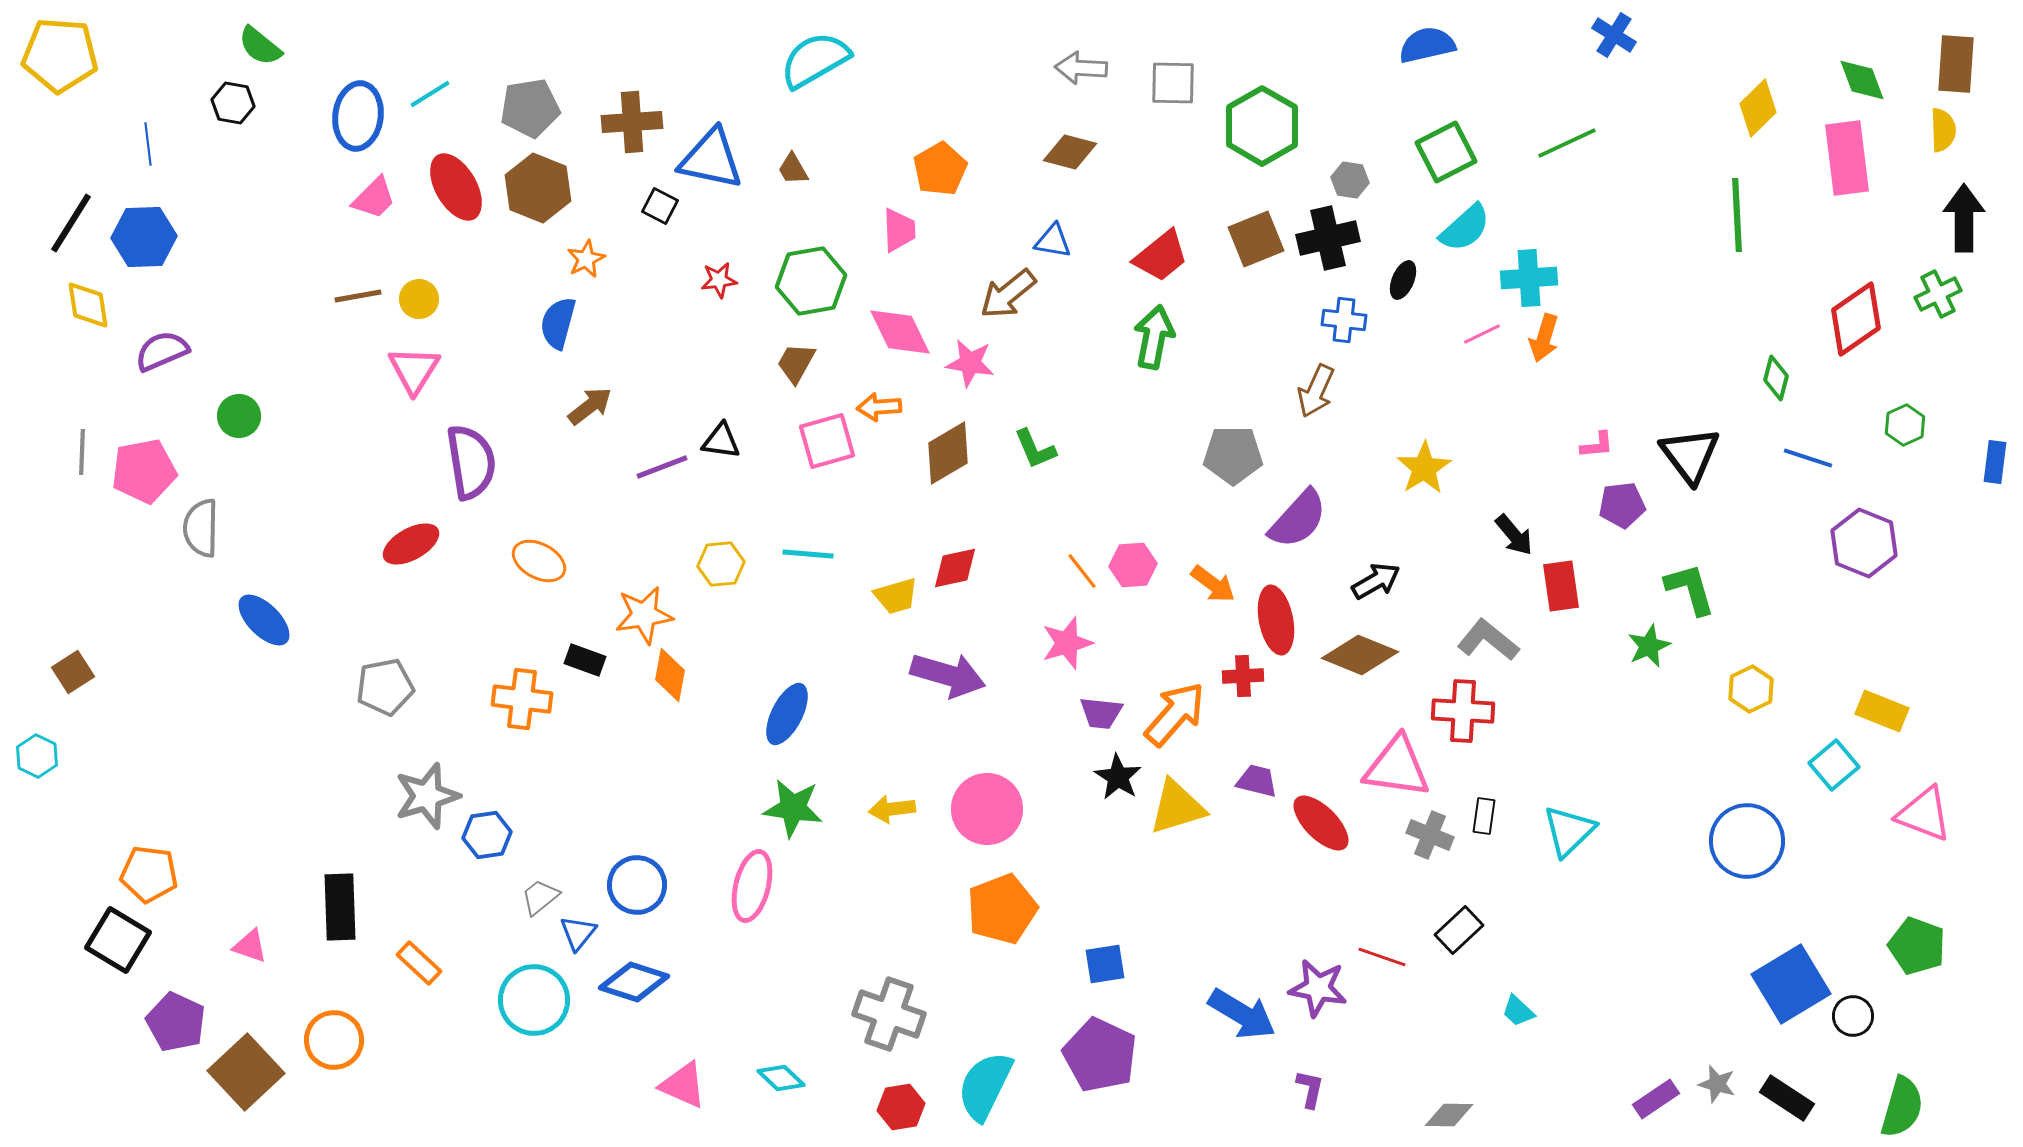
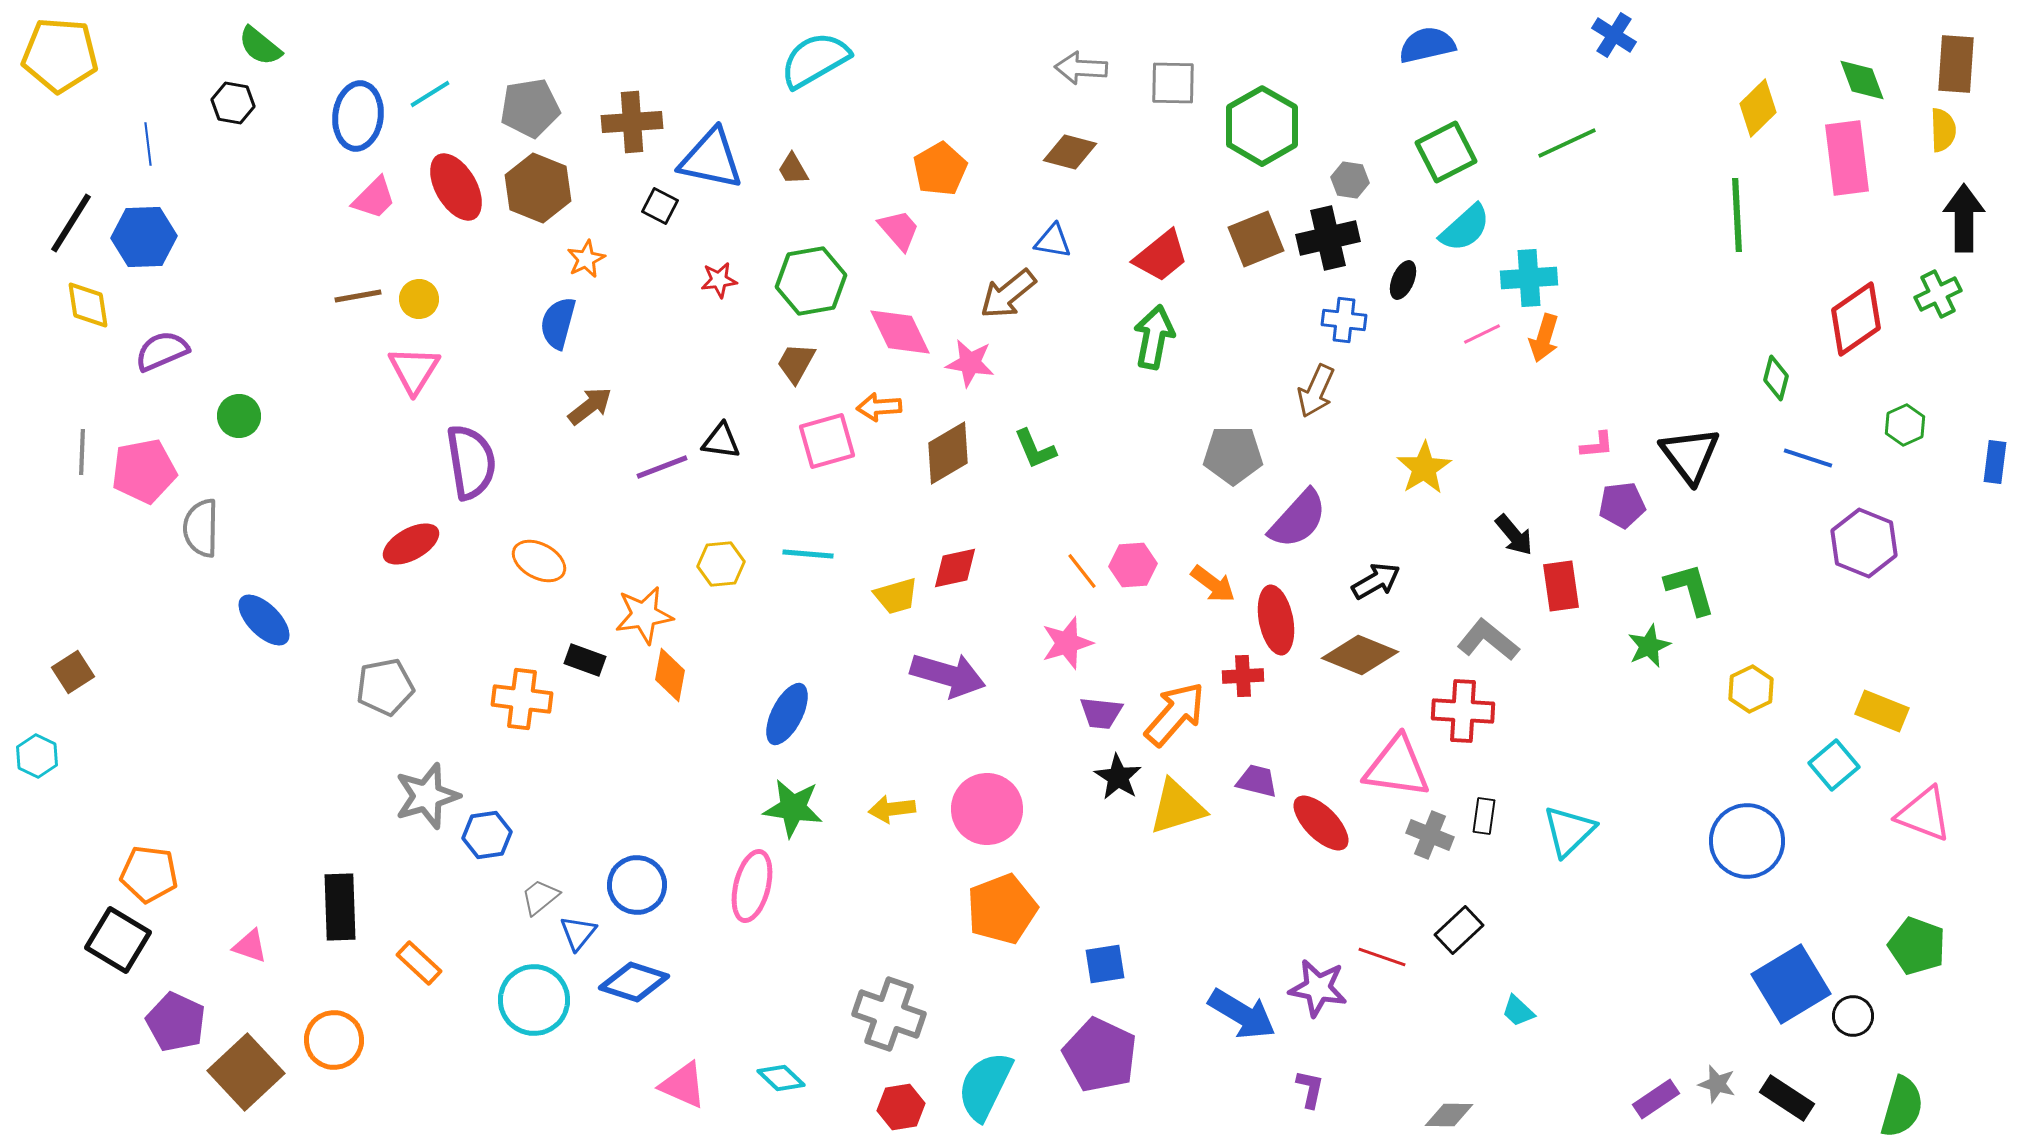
pink trapezoid at (899, 230): rotated 39 degrees counterclockwise
